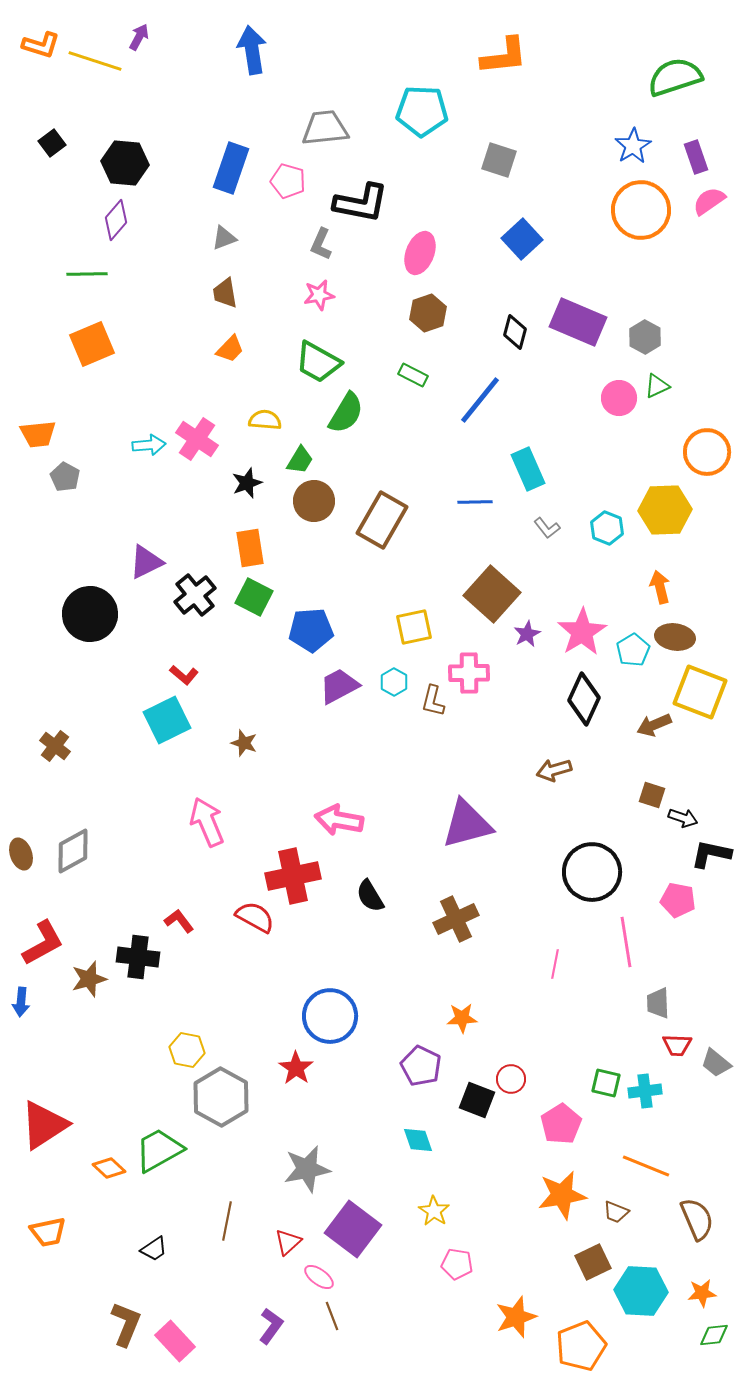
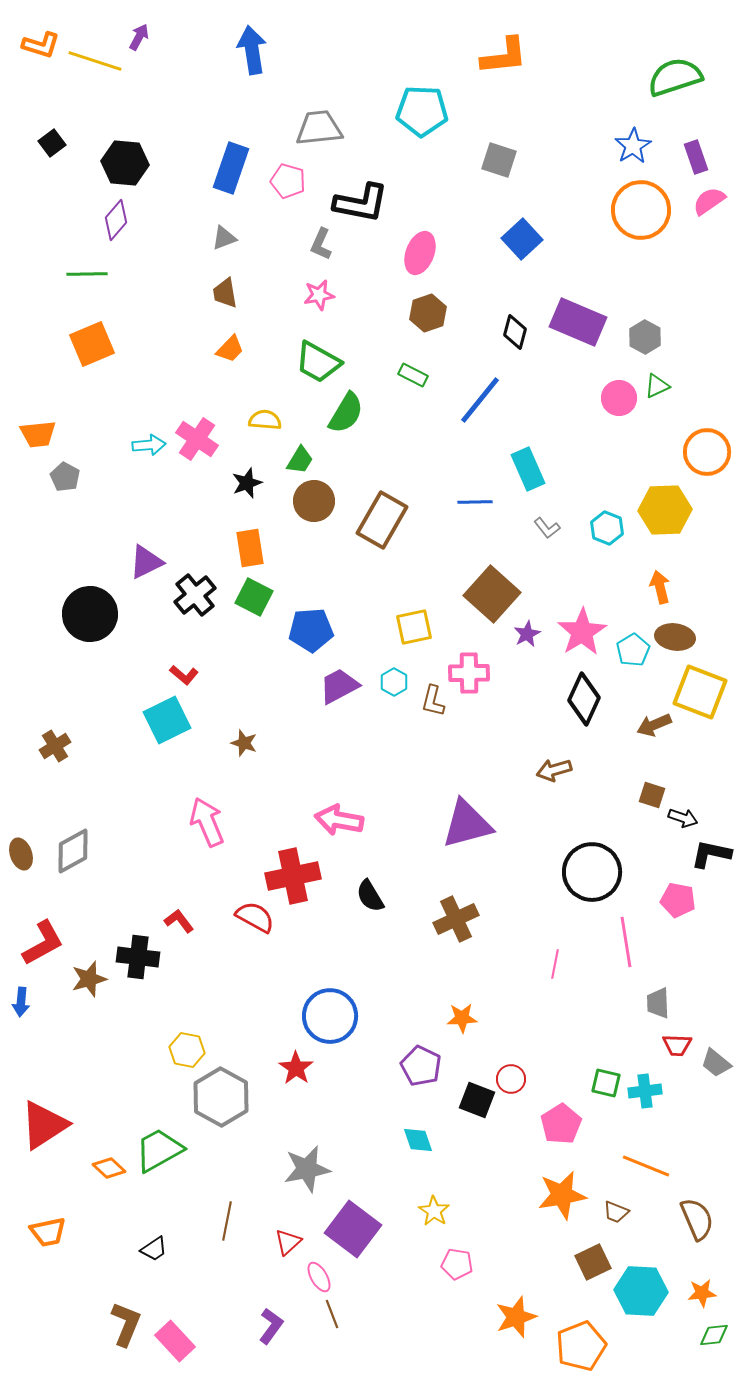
gray trapezoid at (325, 128): moved 6 px left
brown cross at (55, 746): rotated 20 degrees clockwise
pink ellipse at (319, 1277): rotated 24 degrees clockwise
brown line at (332, 1316): moved 2 px up
